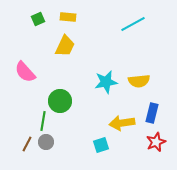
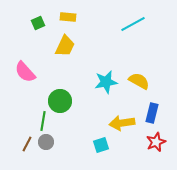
green square: moved 4 px down
yellow semicircle: rotated 145 degrees counterclockwise
